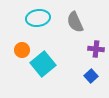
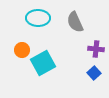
cyan ellipse: rotated 10 degrees clockwise
cyan square: moved 1 px up; rotated 10 degrees clockwise
blue square: moved 3 px right, 3 px up
